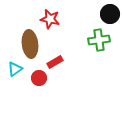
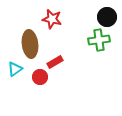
black circle: moved 3 px left, 3 px down
red star: moved 2 px right
red circle: moved 1 px right, 1 px up
